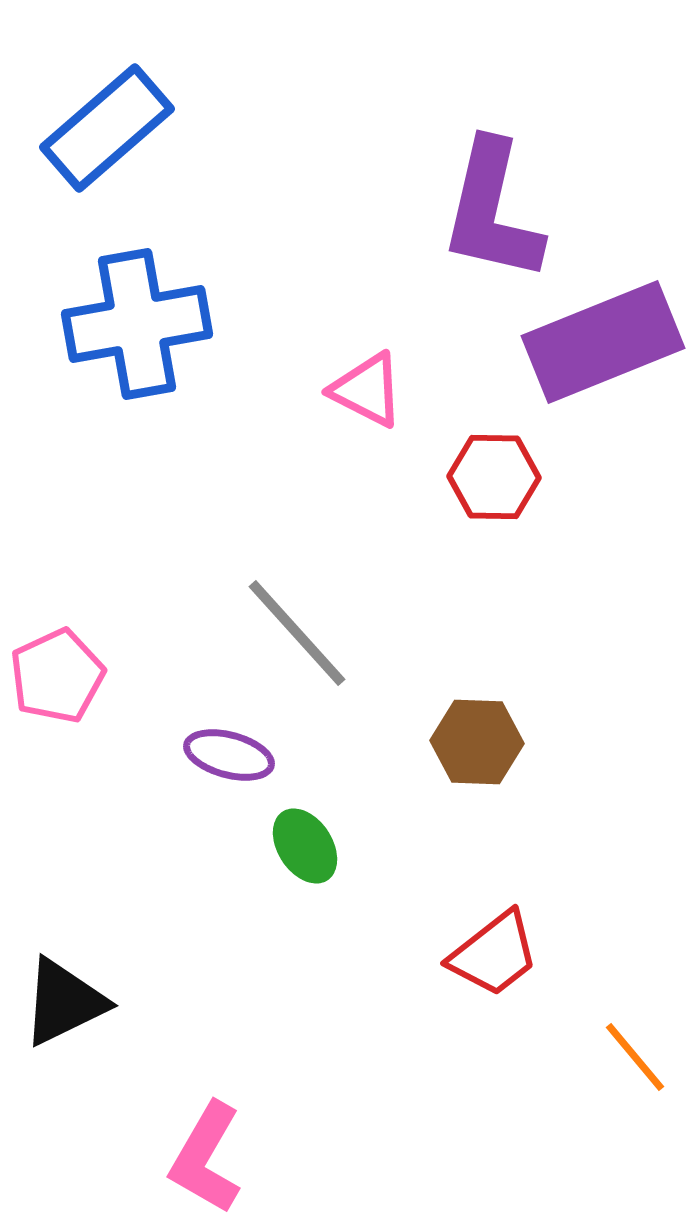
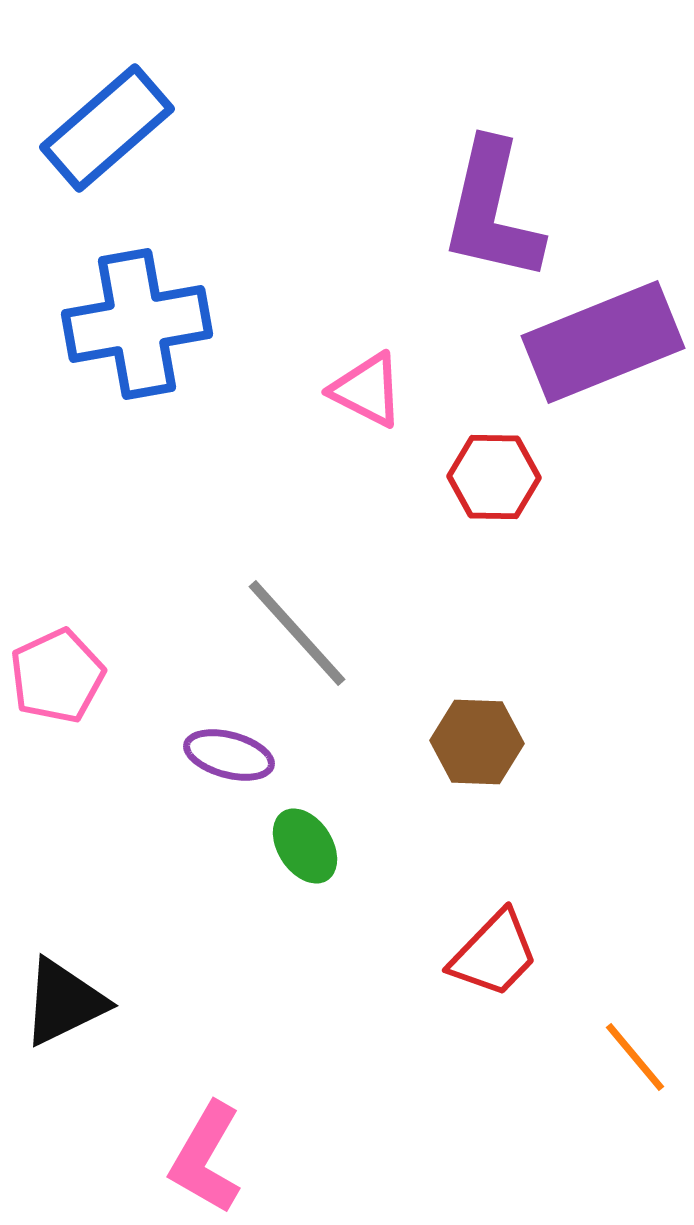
red trapezoid: rotated 8 degrees counterclockwise
